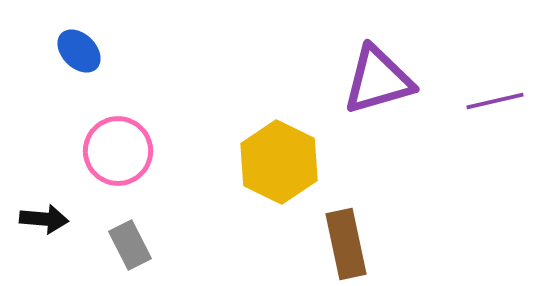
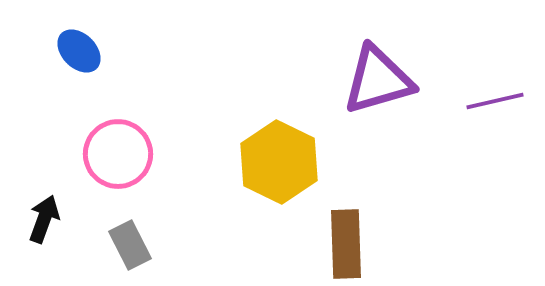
pink circle: moved 3 px down
black arrow: rotated 75 degrees counterclockwise
brown rectangle: rotated 10 degrees clockwise
